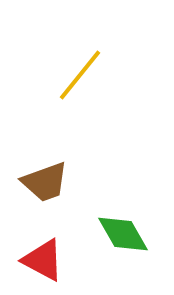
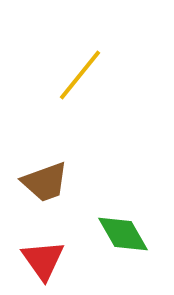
red triangle: rotated 27 degrees clockwise
